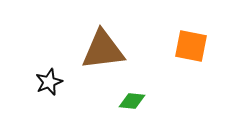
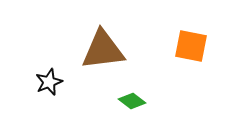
green diamond: rotated 32 degrees clockwise
